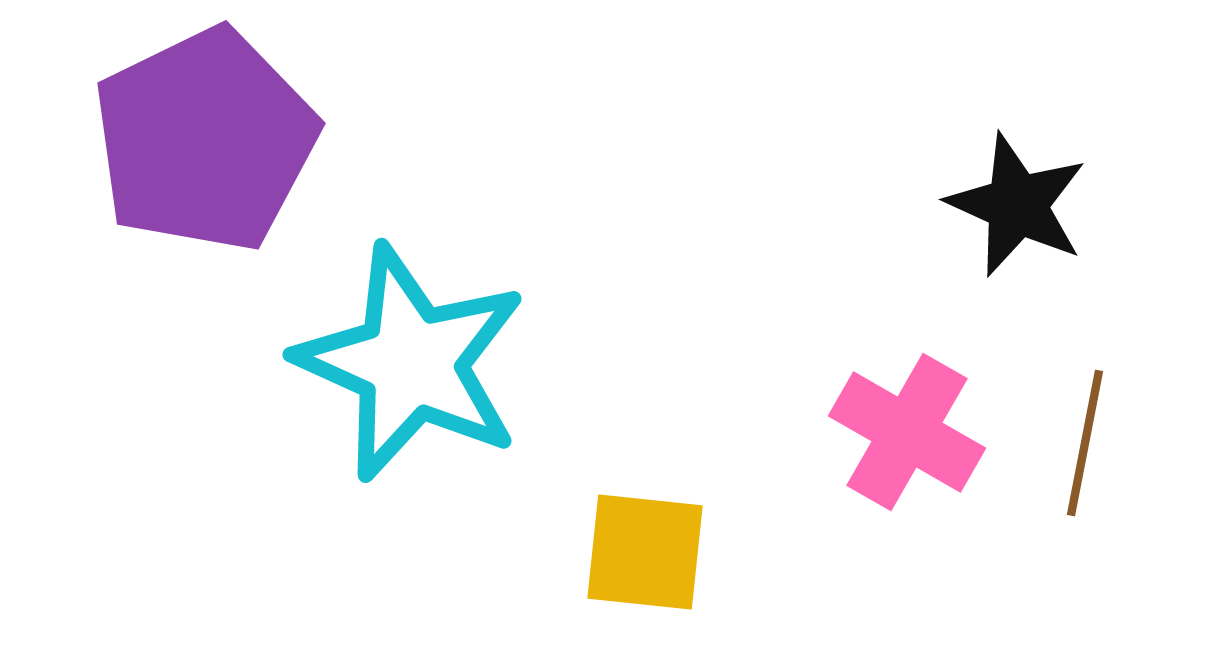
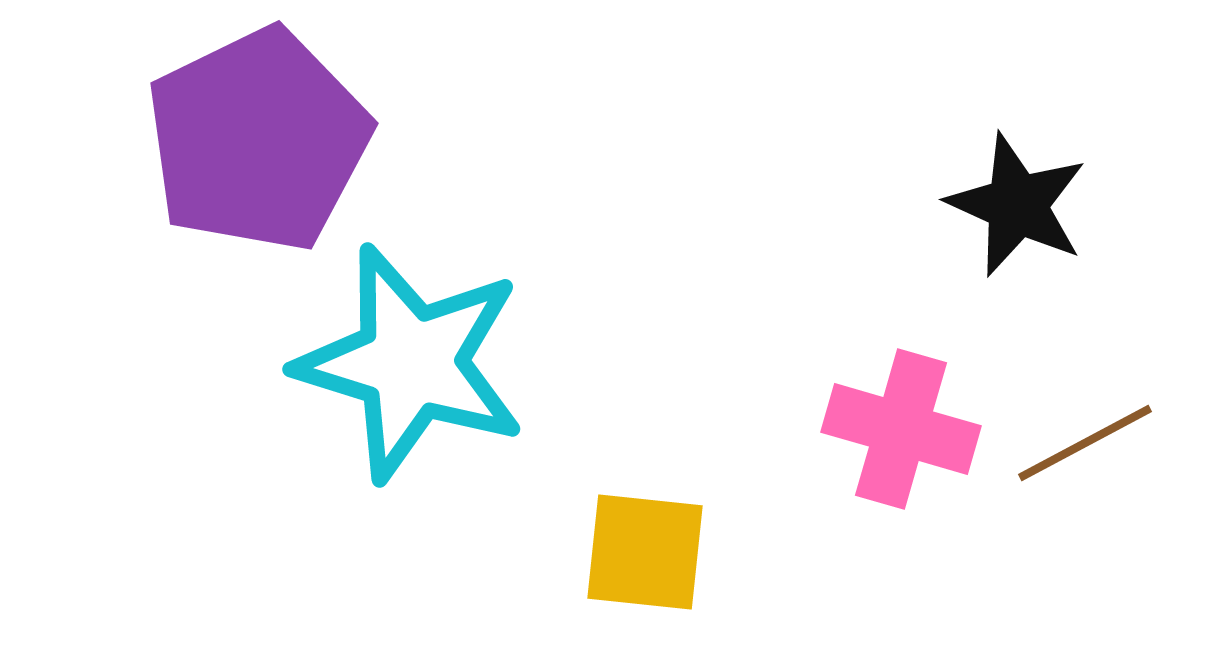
purple pentagon: moved 53 px right
cyan star: rotated 7 degrees counterclockwise
pink cross: moved 6 px left, 3 px up; rotated 14 degrees counterclockwise
brown line: rotated 51 degrees clockwise
